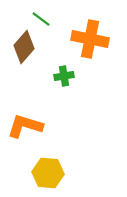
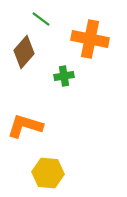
brown diamond: moved 5 px down
